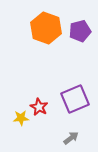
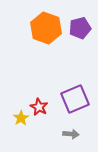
purple pentagon: moved 3 px up
yellow star: rotated 28 degrees counterclockwise
gray arrow: moved 4 px up; rotated 42 degrees clockwise
